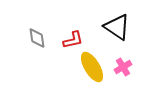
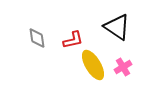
yellow ellipse: moved 1 px right, 2 px up
